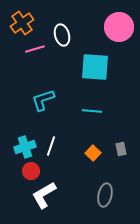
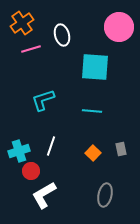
pink line: moved 4 px left
cyan cross: moved 6 px left, 4 px down
